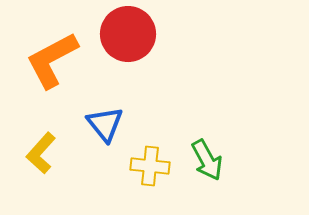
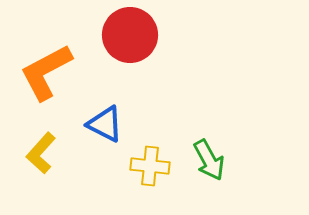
red circle: moved 2 px right, 1 px down
orange L-shape: moved 6 px left, 12 px down
blue triangle: rotated 24 degrees counterclockwise
green arrow: moved 2 px right
